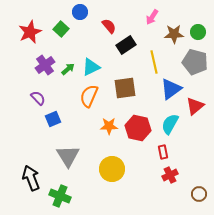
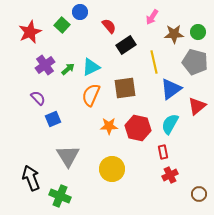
green square: moved 1 px right, 4 px up
orange semicircle: moved 2 px right, 1 px up
red triangle: moved 2 px right
